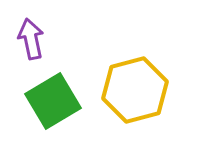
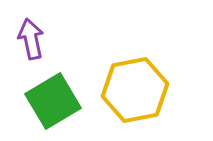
yellow hexagon: rotated 4 degrees clockwise
